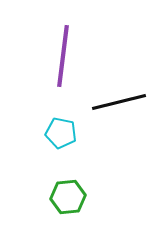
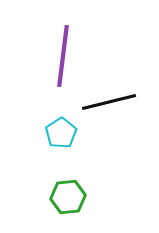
black line: moved 10 px left
cyan pentagon: rotated 28 degrees clockwise
